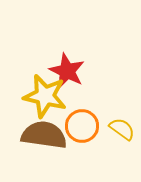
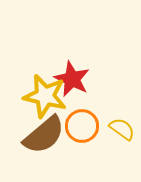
red star: moved 5 px right, 8 px down
brown semicircle: rotated 132 degrees clockwise
